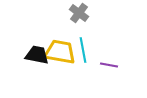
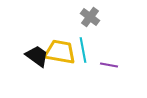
gray cross: moved 11 px right, 4 px down
black trapezoid: moved 1 px down; rotated 25 degrees clockwise
